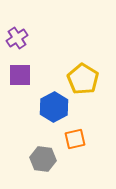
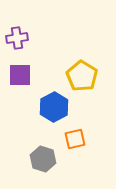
purple cross: rotated 25 degrees clockwise
yellow pentagon: moved 1 px left, 3 px up
gray hexagon: rotated 10 degrees clockwise
